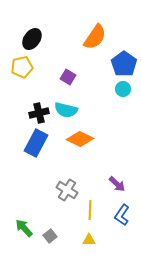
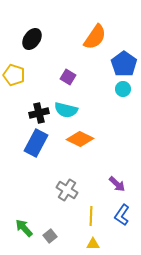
yellow pentagon: moved 8 px left, 8 px down; rotated 30 degrees clockwise
yellow line: moved 1 px right, 6 px down
yellow triangle: moved 4 px right, 4 px down
